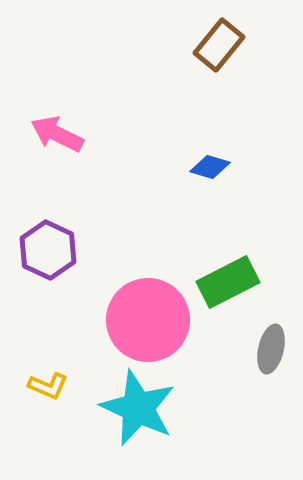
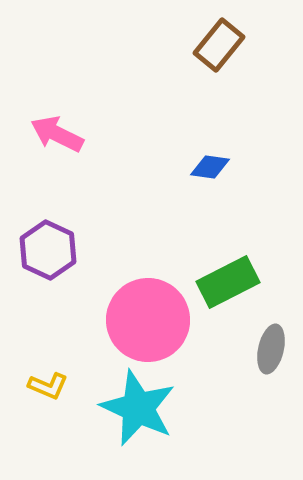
blue diamond: rotated 9 degrees counterclockwise
